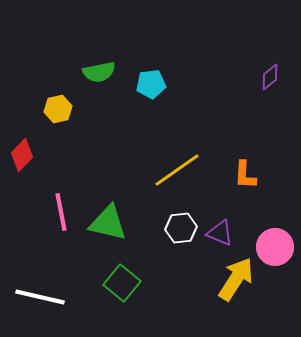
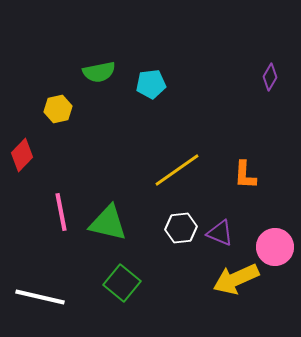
purple diamond: rotated 20 degrees counterclockwise
yellow arrow: rotated 147 degrees counterclockwise
